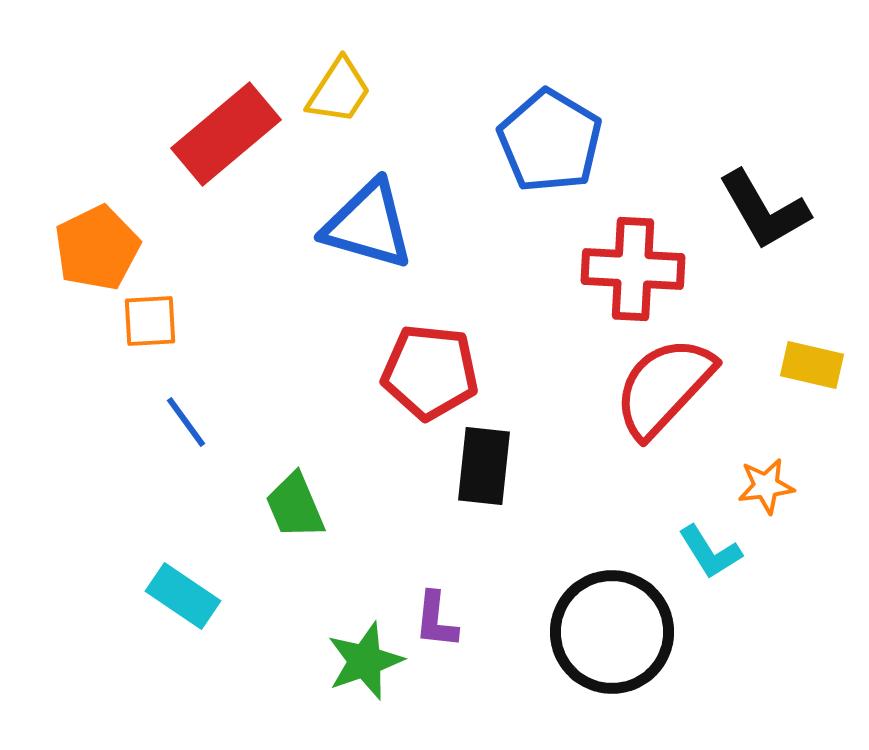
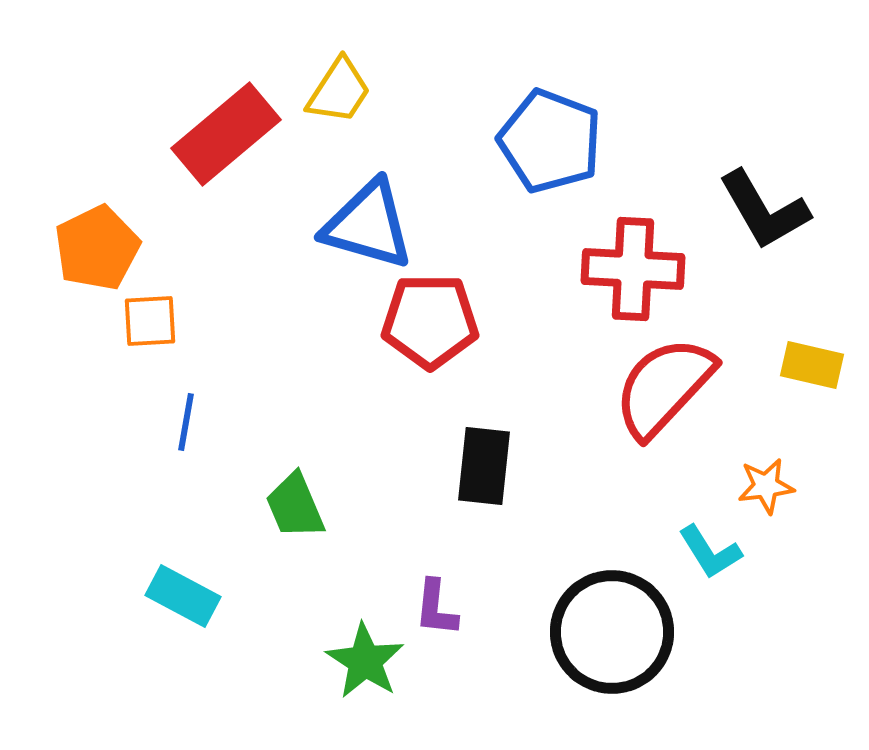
blue pentagon: rotated 10 degrees counterclockwise
red pentagon: moved 51 px up; rotated 6 degrees counterclockwise
blue line: rotated 46 degrees clockwise
cyan rectangle: rotated 6 degrees counterclockwise
purple L-shape: moved 12 px up
green star: rotated 20 degrees counterclockwise
